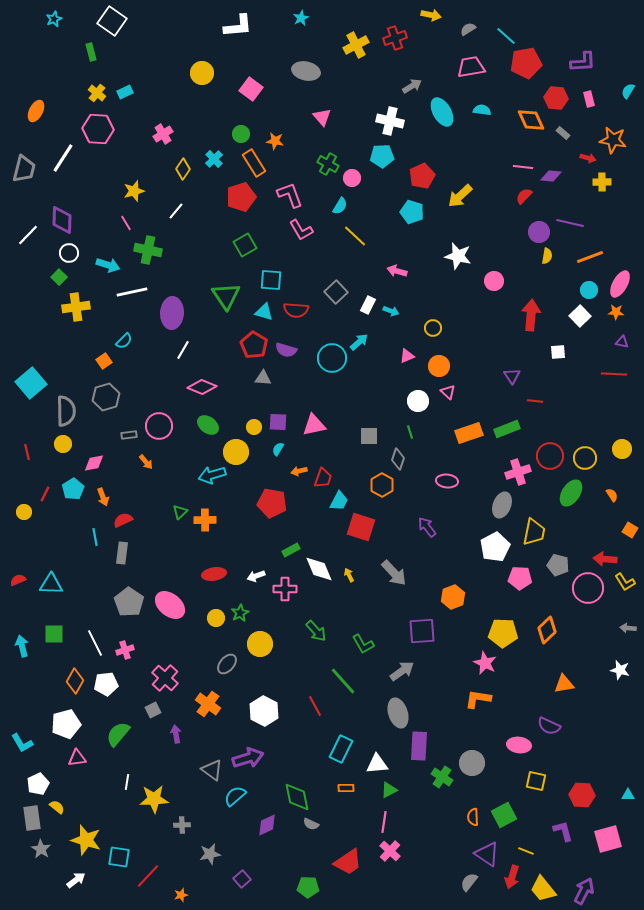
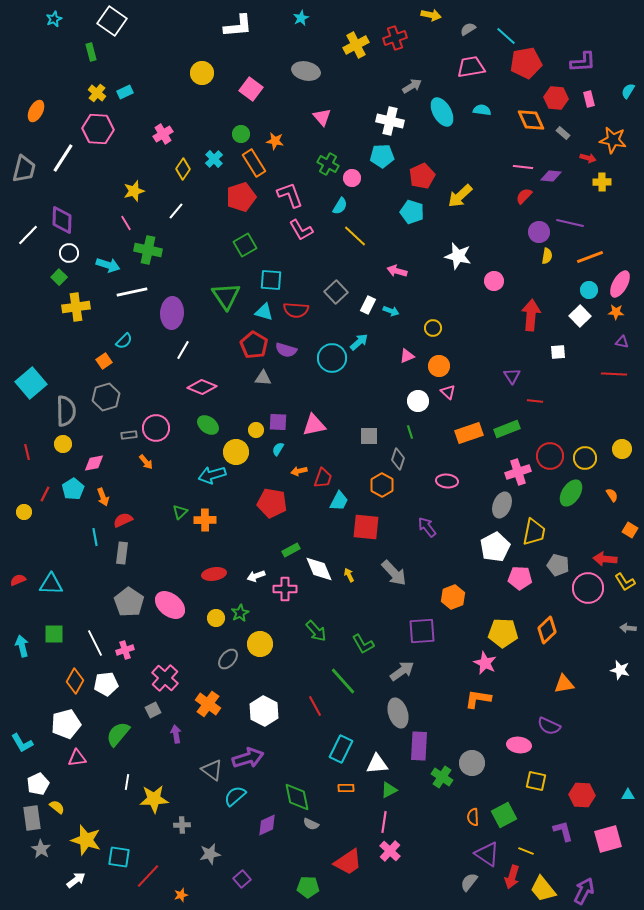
pink circle at (159, 426): moved 3 px left, 2 px down
yellow circle at (254, 427): moved 2 px right, 3 px down
red square at (361, 527): moved 5 px right; rotated 12 degrees counterclockwise
gray ellipse at (227, 664): moved 1 px right, 5 px up
